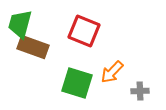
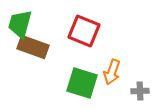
orange arrow: rotated 25 degrees counterclockwise
green square: moved 5 px right
